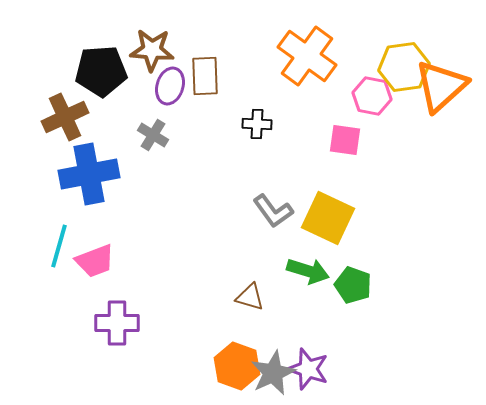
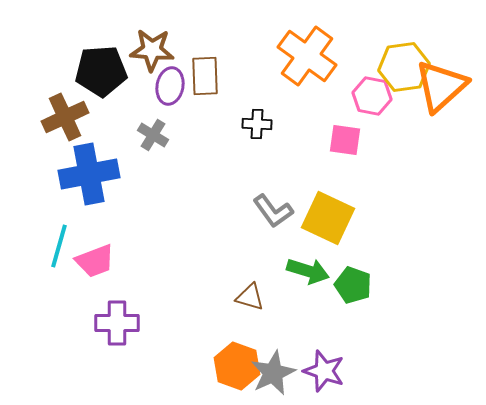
purple ellipse: rotated 6 degrees counterclockwise
purple star: moved 16 px right, 2 px down
